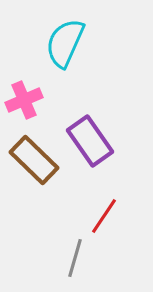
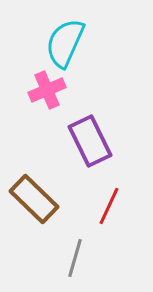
pink cross: moved 23 px right, 10 px up
purple rectangle: rotated 9 degrees clockwise
brown rectangle: moved 39 px down
red line: moved 5 px right, 10 px up; rotated 9 degrees counterclockwise
